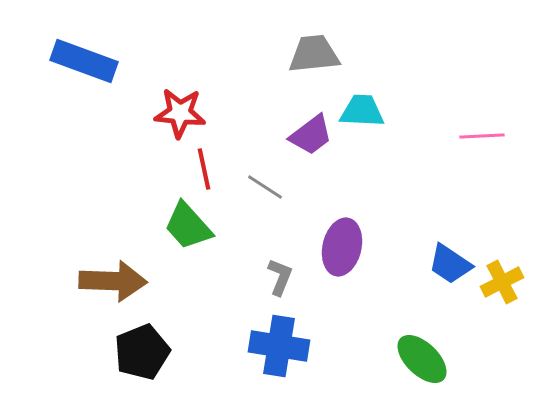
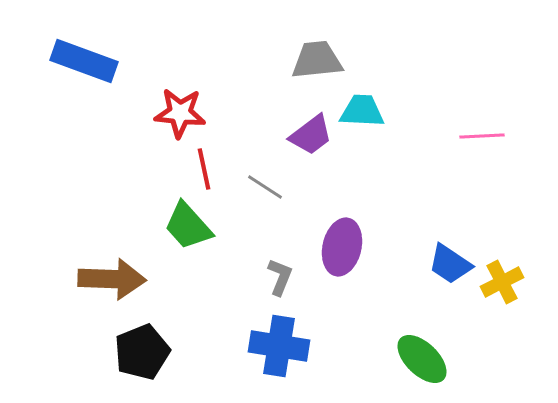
gray trapezoid: moved 3 px right, 6 px down
brown arrow: moved 1 px left, 2 px up
